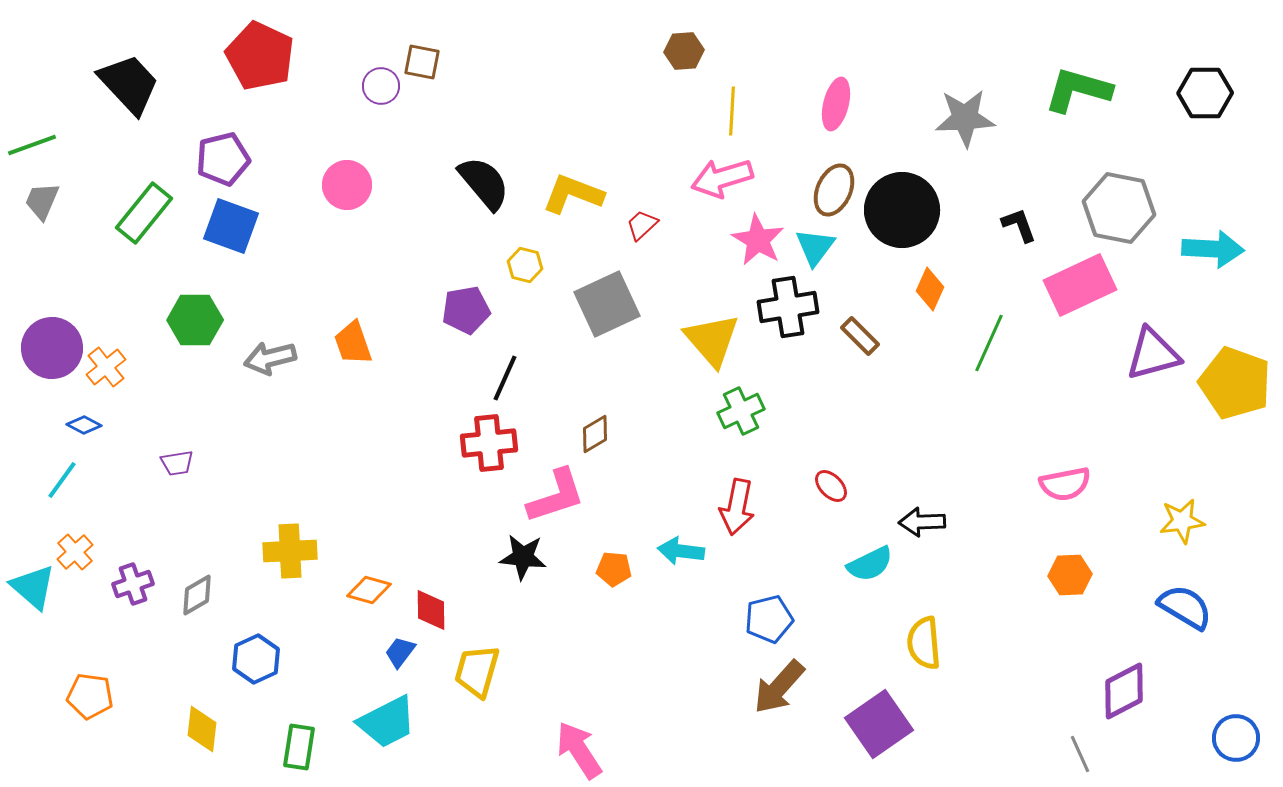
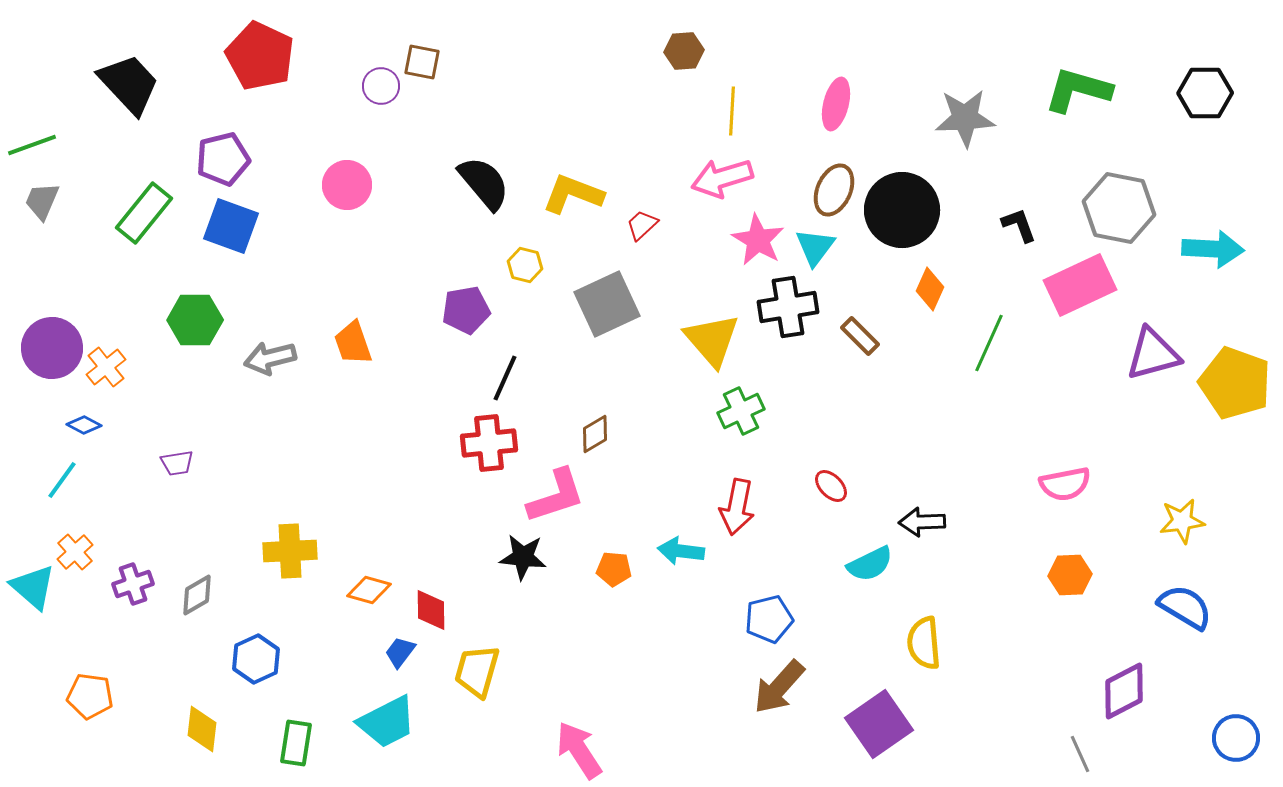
green rectangle at (299, 747): moved 3 px left, 4 px up
